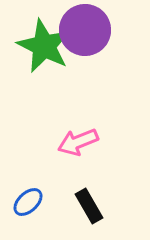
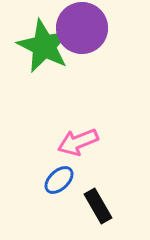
purple circle: moved 3 px left, 2 px up
blue ellipse: moved 31 px right, 22 px up
black rectangle: moved 9 px right
